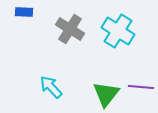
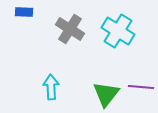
cyan arrow: rotated 40 degrees clockwise
